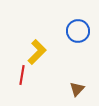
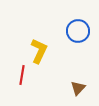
yellow L-shape: moved 2 px right, 1 px up; rotated 20 degrees counterclockwise
brown triangle: moved 1 px right, 1 px up
